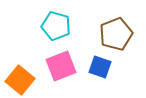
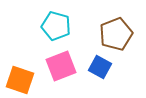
blue square: rotated 10 degrees clockwise
orange square: rotated 20 degrees counterclockwise
